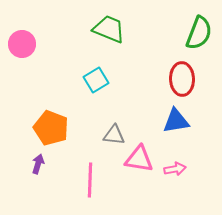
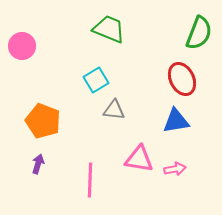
pink circle: moved 2 px down
red ellipse: rotated 24 degrees counterclockwise
orange pentagon: moved 8 px left, 7 px up
gray triangle: moved 25 px up
